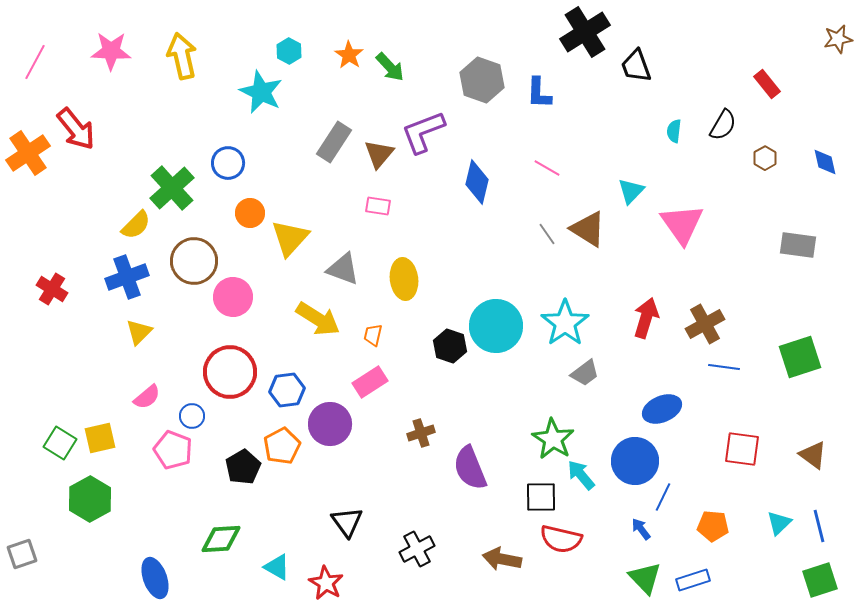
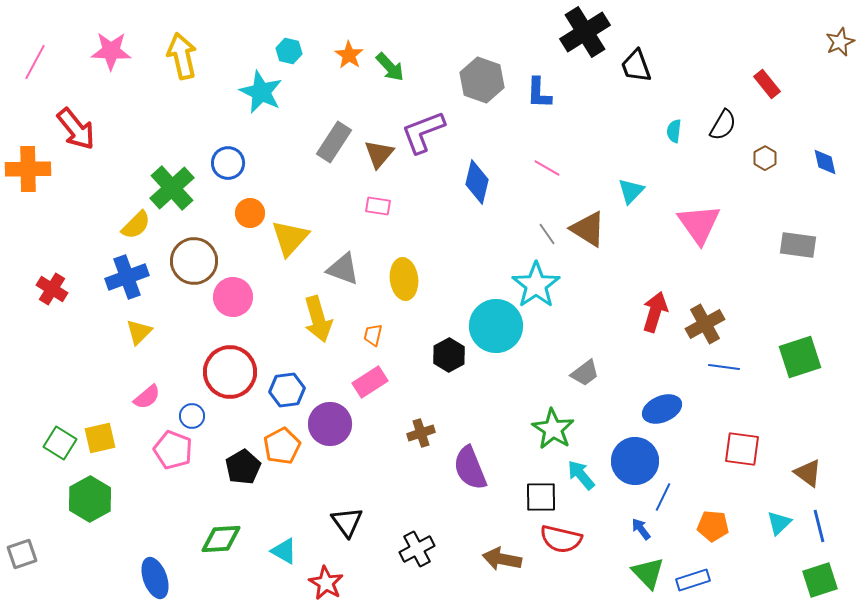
brown star at (838, 39): moved 2 px right, 3 px down; rotated 12 degrees counterclockwise
cyan hexagon at (289, 51): rotated 15 degrees counterclockwise
orange cross at (28, 153): moved 16 px down; rotated 33 degrees clockwise
pink triangle at (682, 224): moved 17 px right
red arrow at (646, 318): moved 9 px right, 6 px up
yellow arrow at (318, 319): rotated 42 degrees clockwise
cyan star at (565, 323): moved 29 px left, 38 px up
black hexagon at (450, 346): moved 1 px left, 9 px down; rotated 12 degrees clockwise
green star at (553, 439): moved 10 px up
brown triangle at (813, 455): moved 5 px left, 18 px down
cyan triangle at (277, 567): moved 7 px right, 16 px up
green triangle at (645, 578): moved 3 px right, 5 px up
